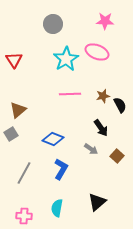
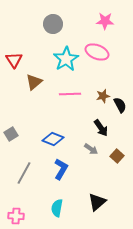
brown triangle: moved 16 px right, 28 px up
pink cross: moved 8 px left
